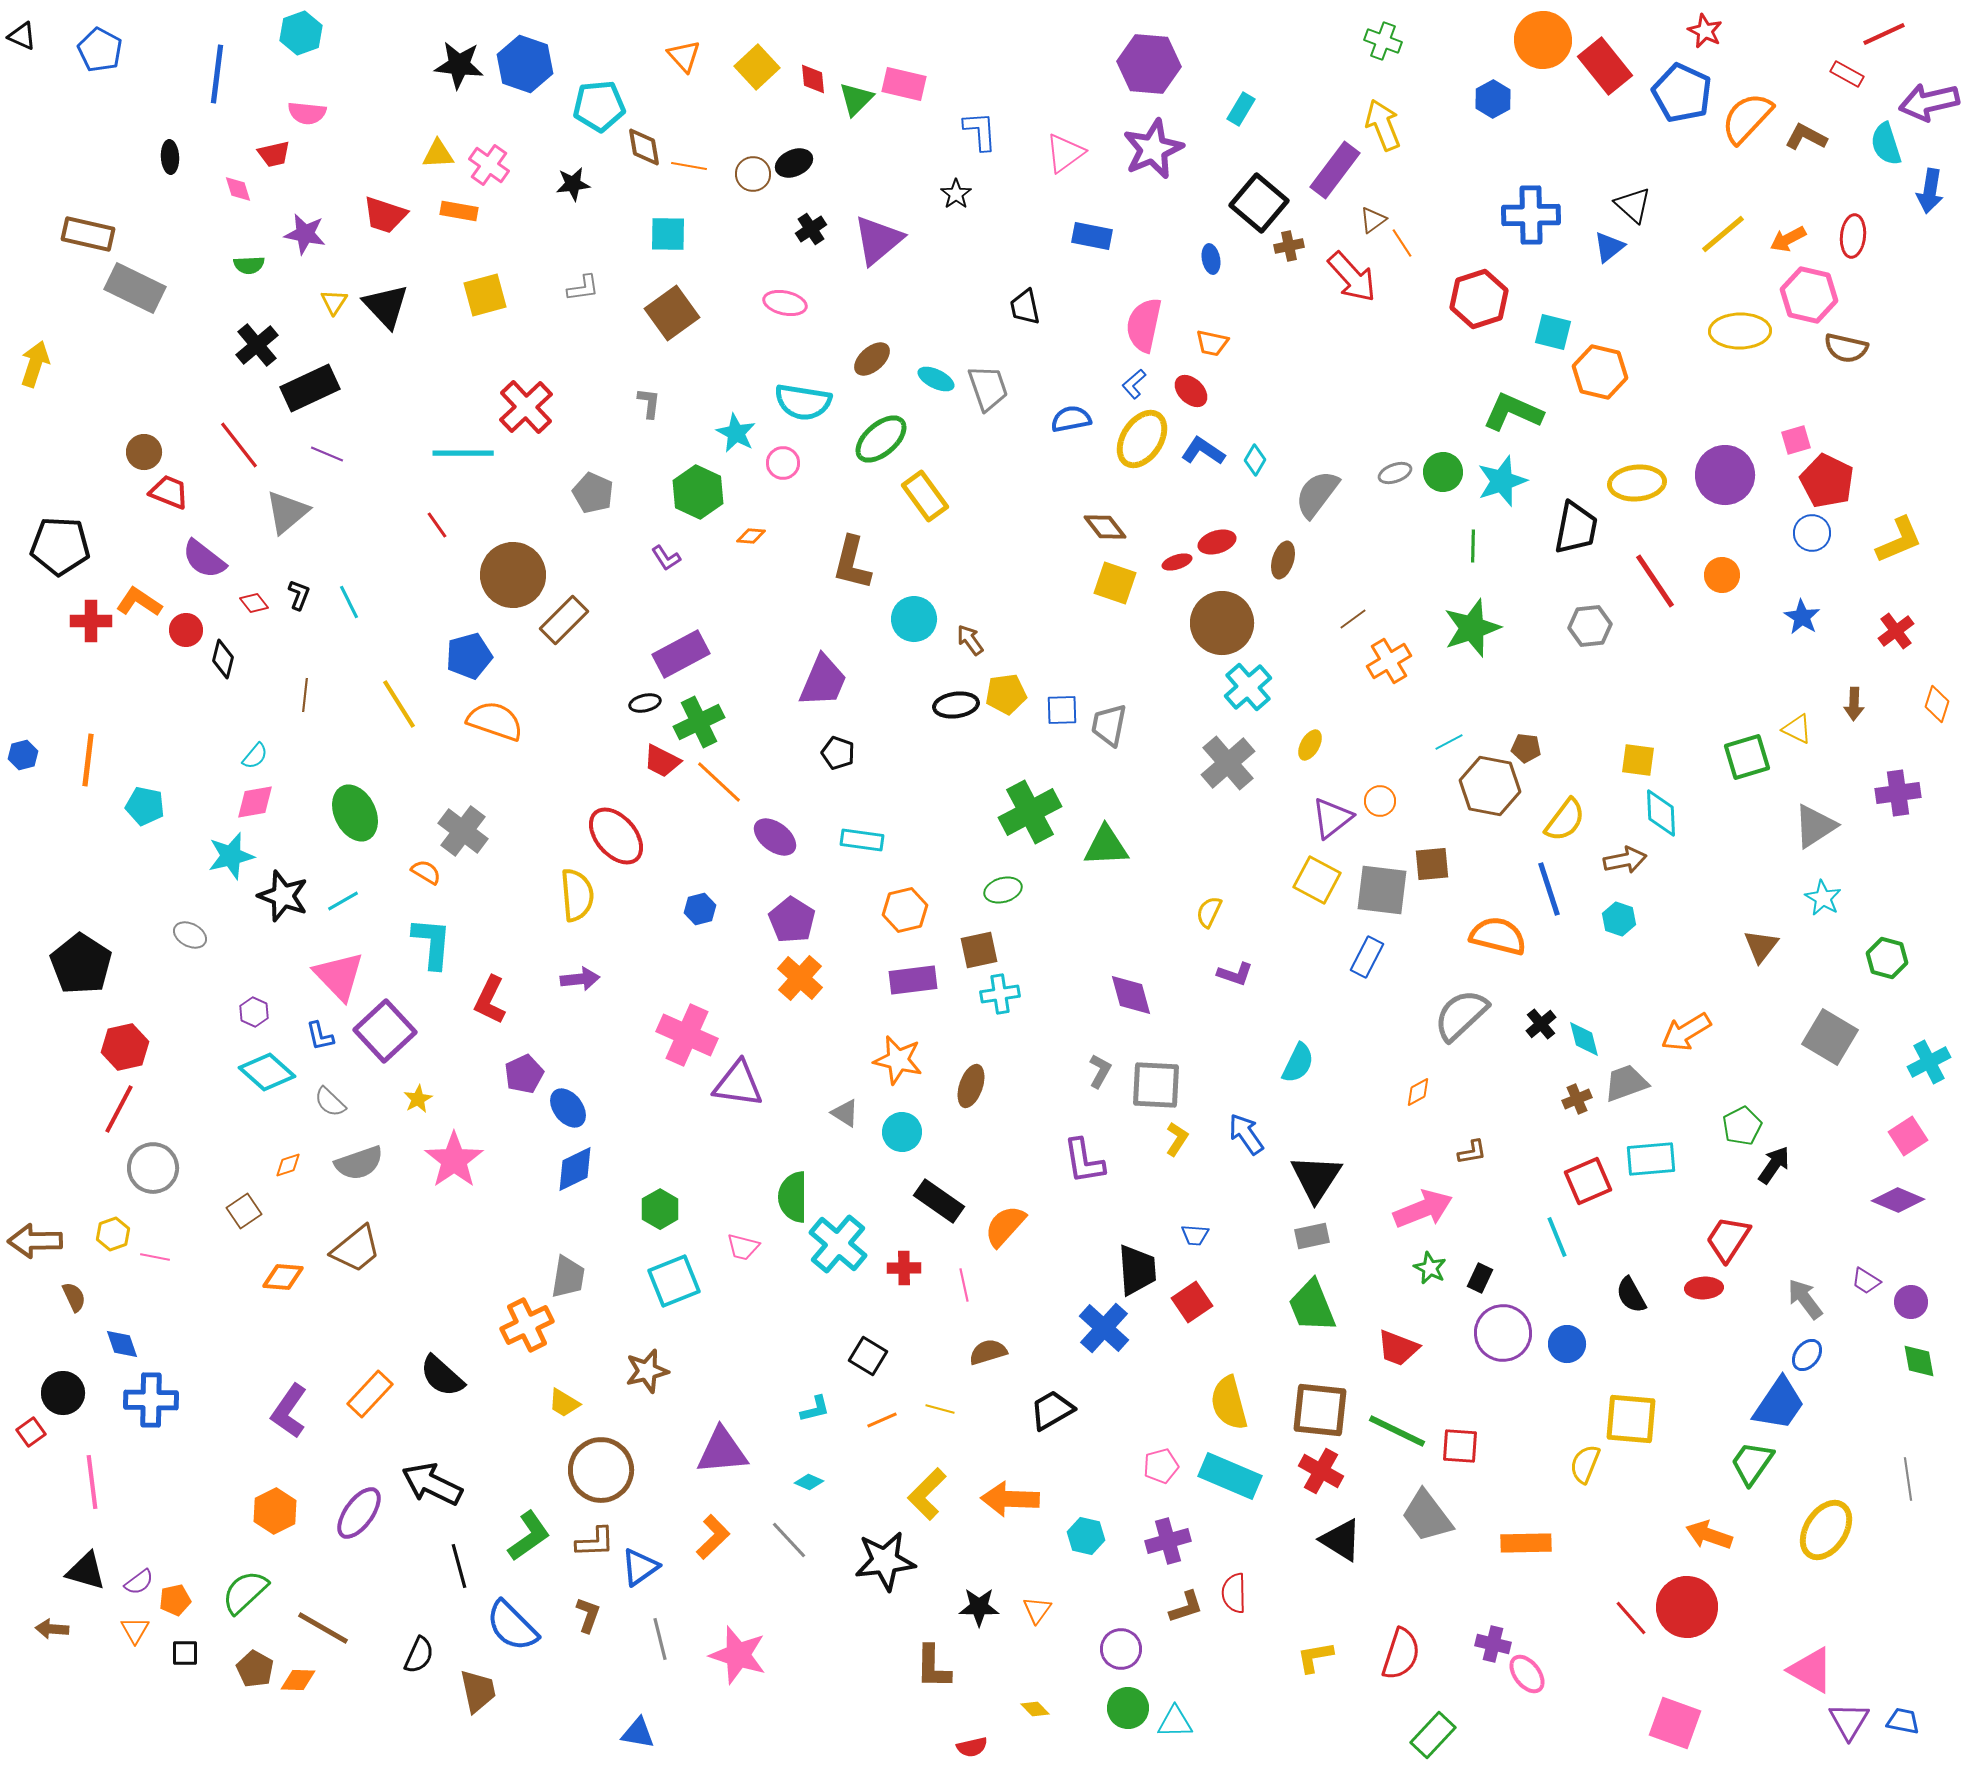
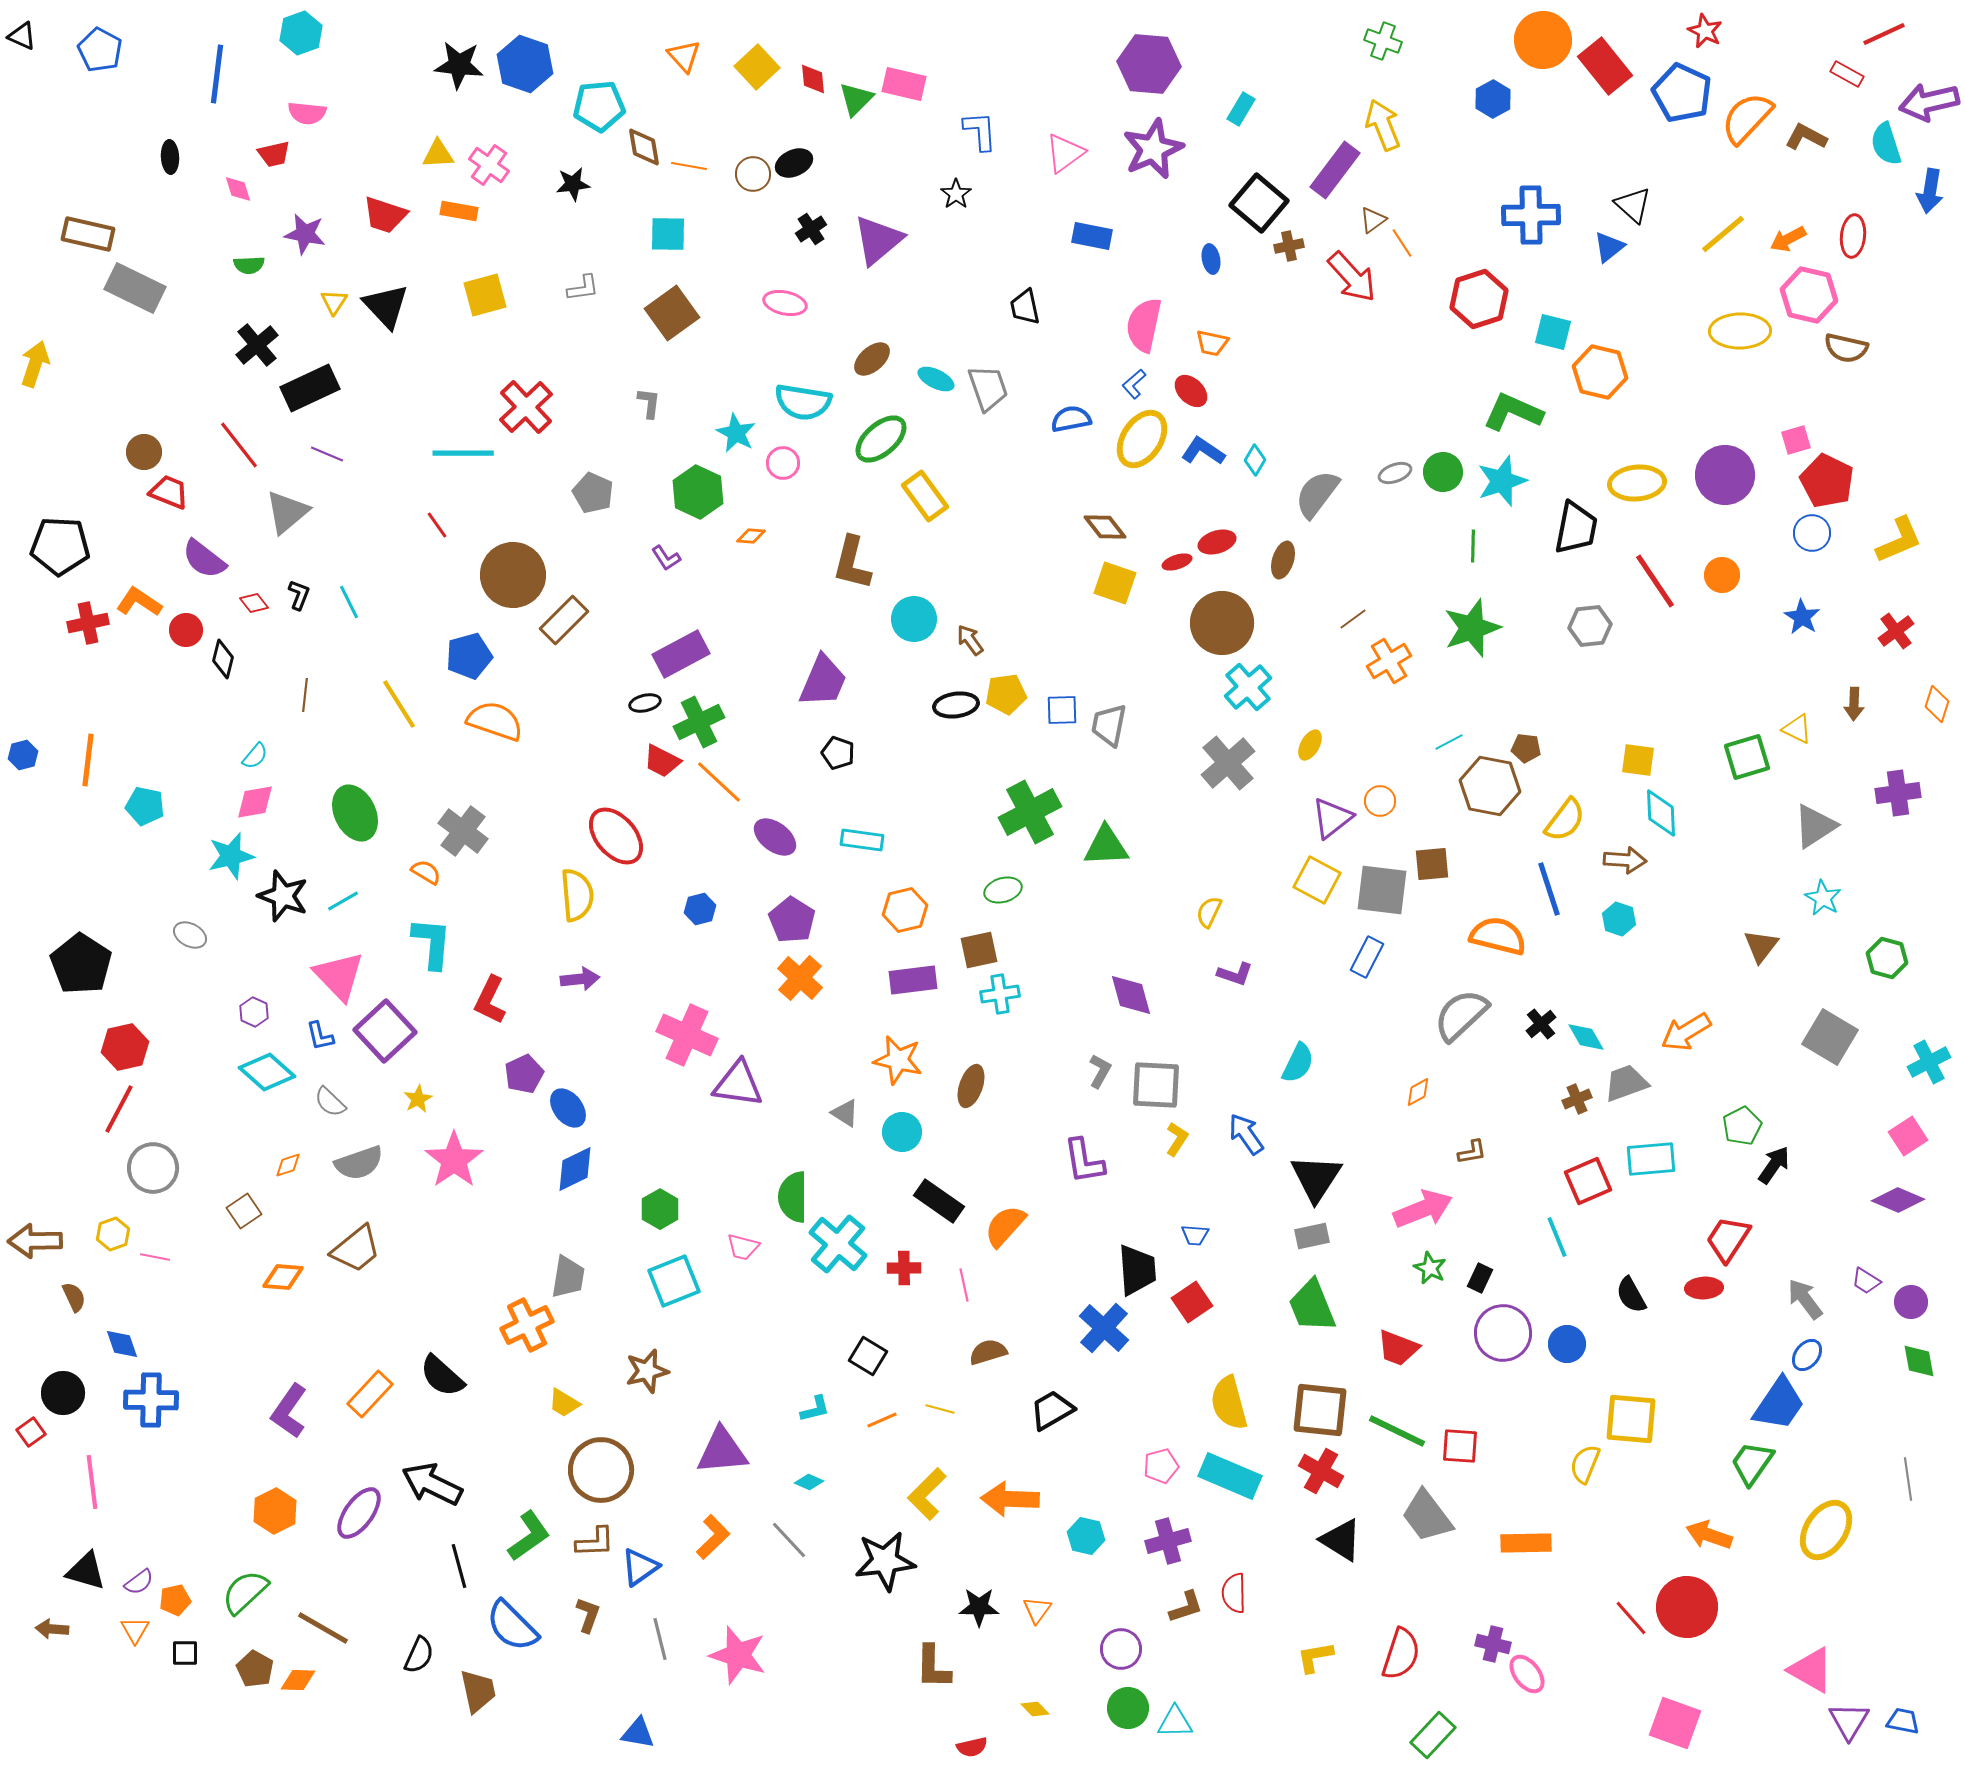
red cross at (91, 621): moved 3 px left, 2 px down; rotated 12 degrees counterclockwise
brown arrow at (1625, 860): rotated 15 degrees clockwise
cyan diamond at (1584, 1039): moved 2 px right, 2 px up; rotated 15 degrees counterclockwise
